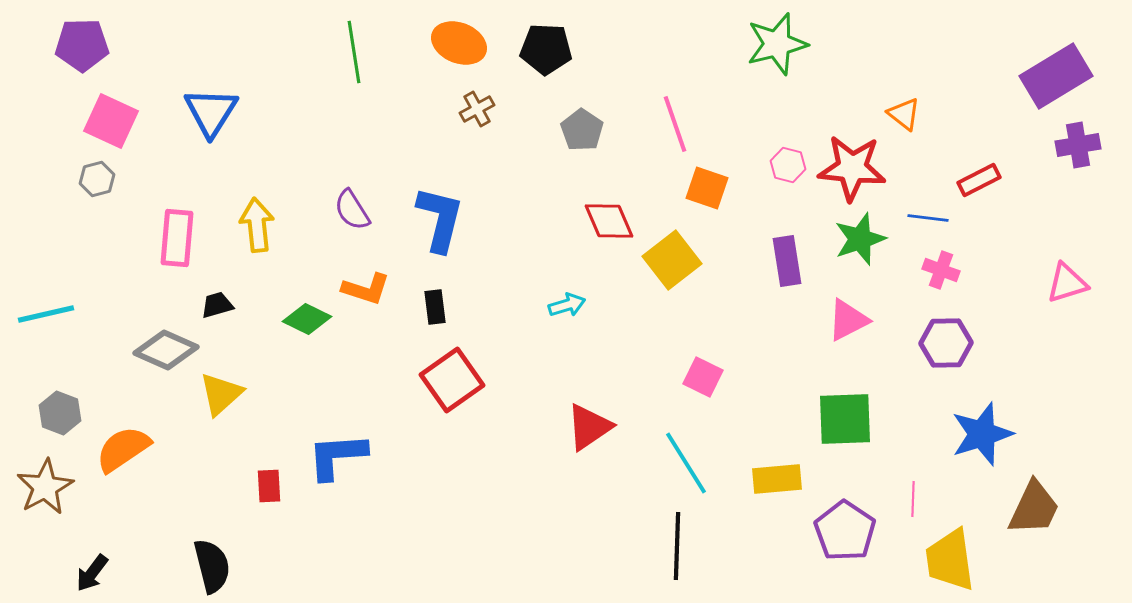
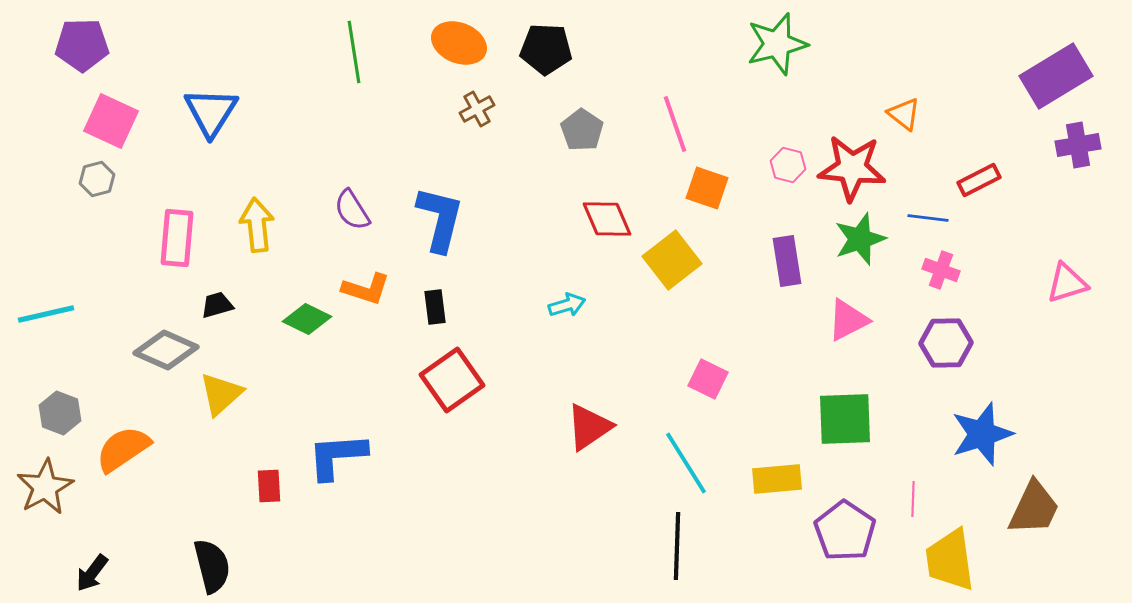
red diamond at (609, 221): moved 2 px left, 2 px up
pink square at (703, 377): moved 5 px right, 2 px down
